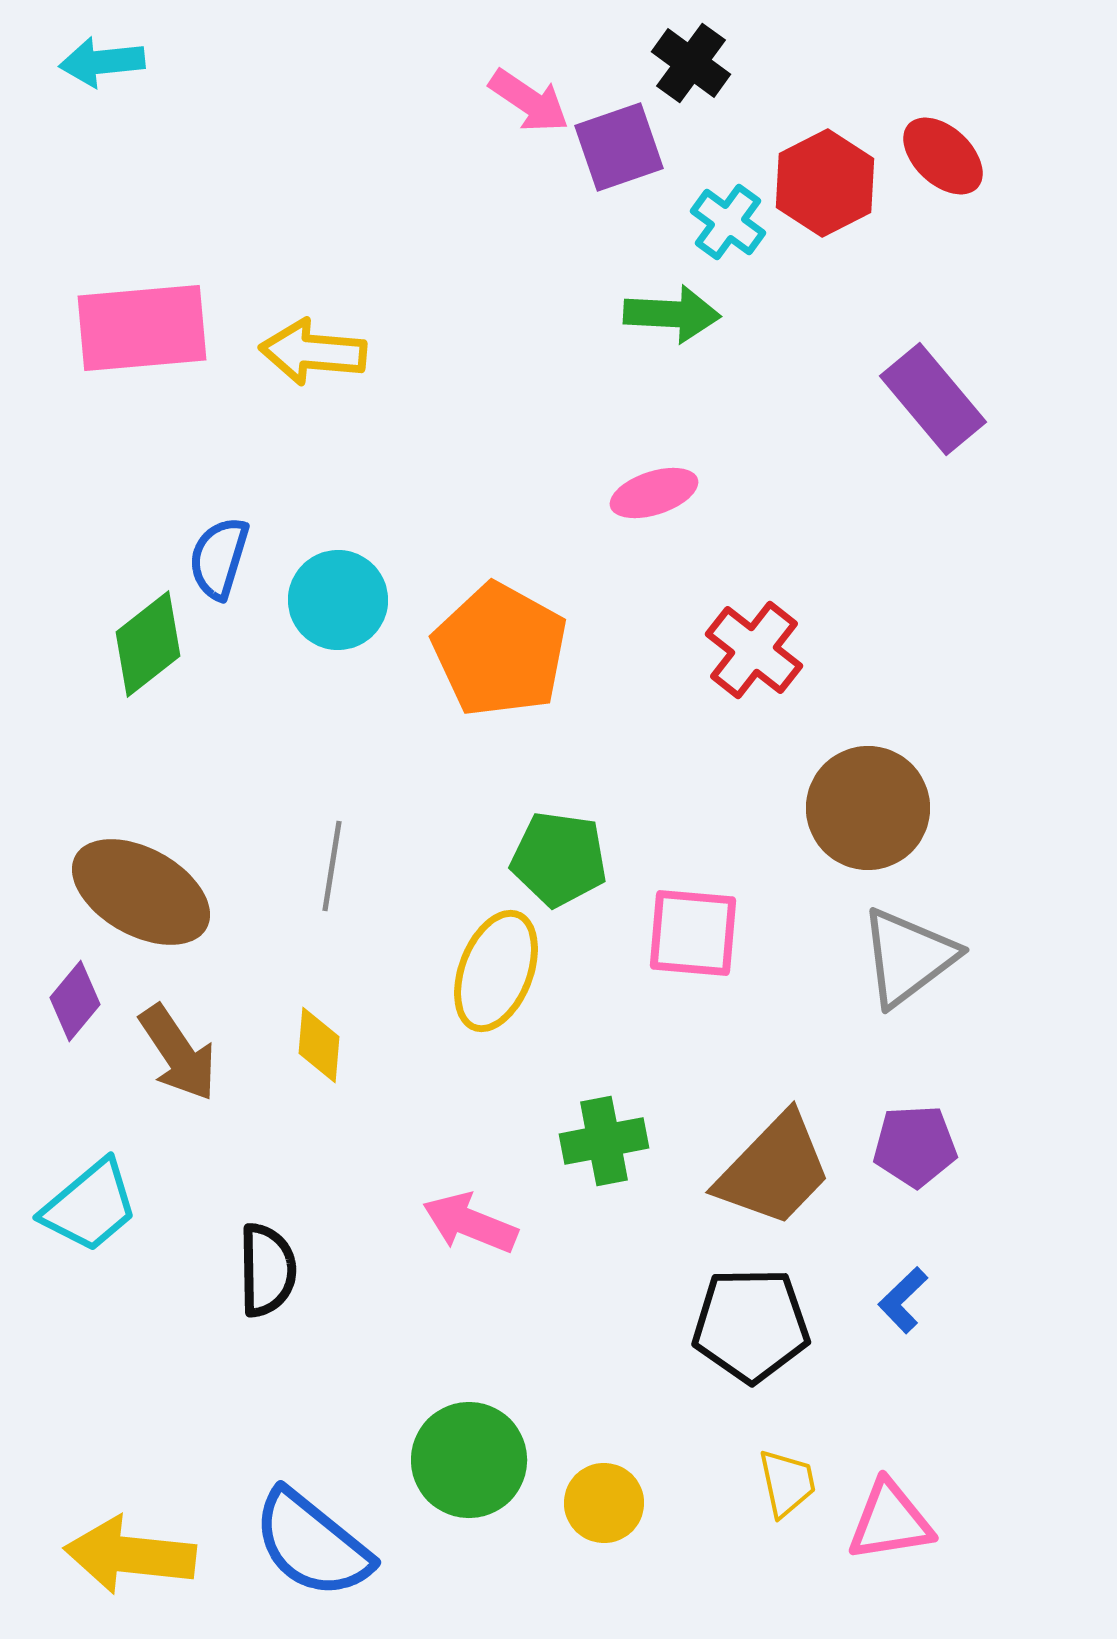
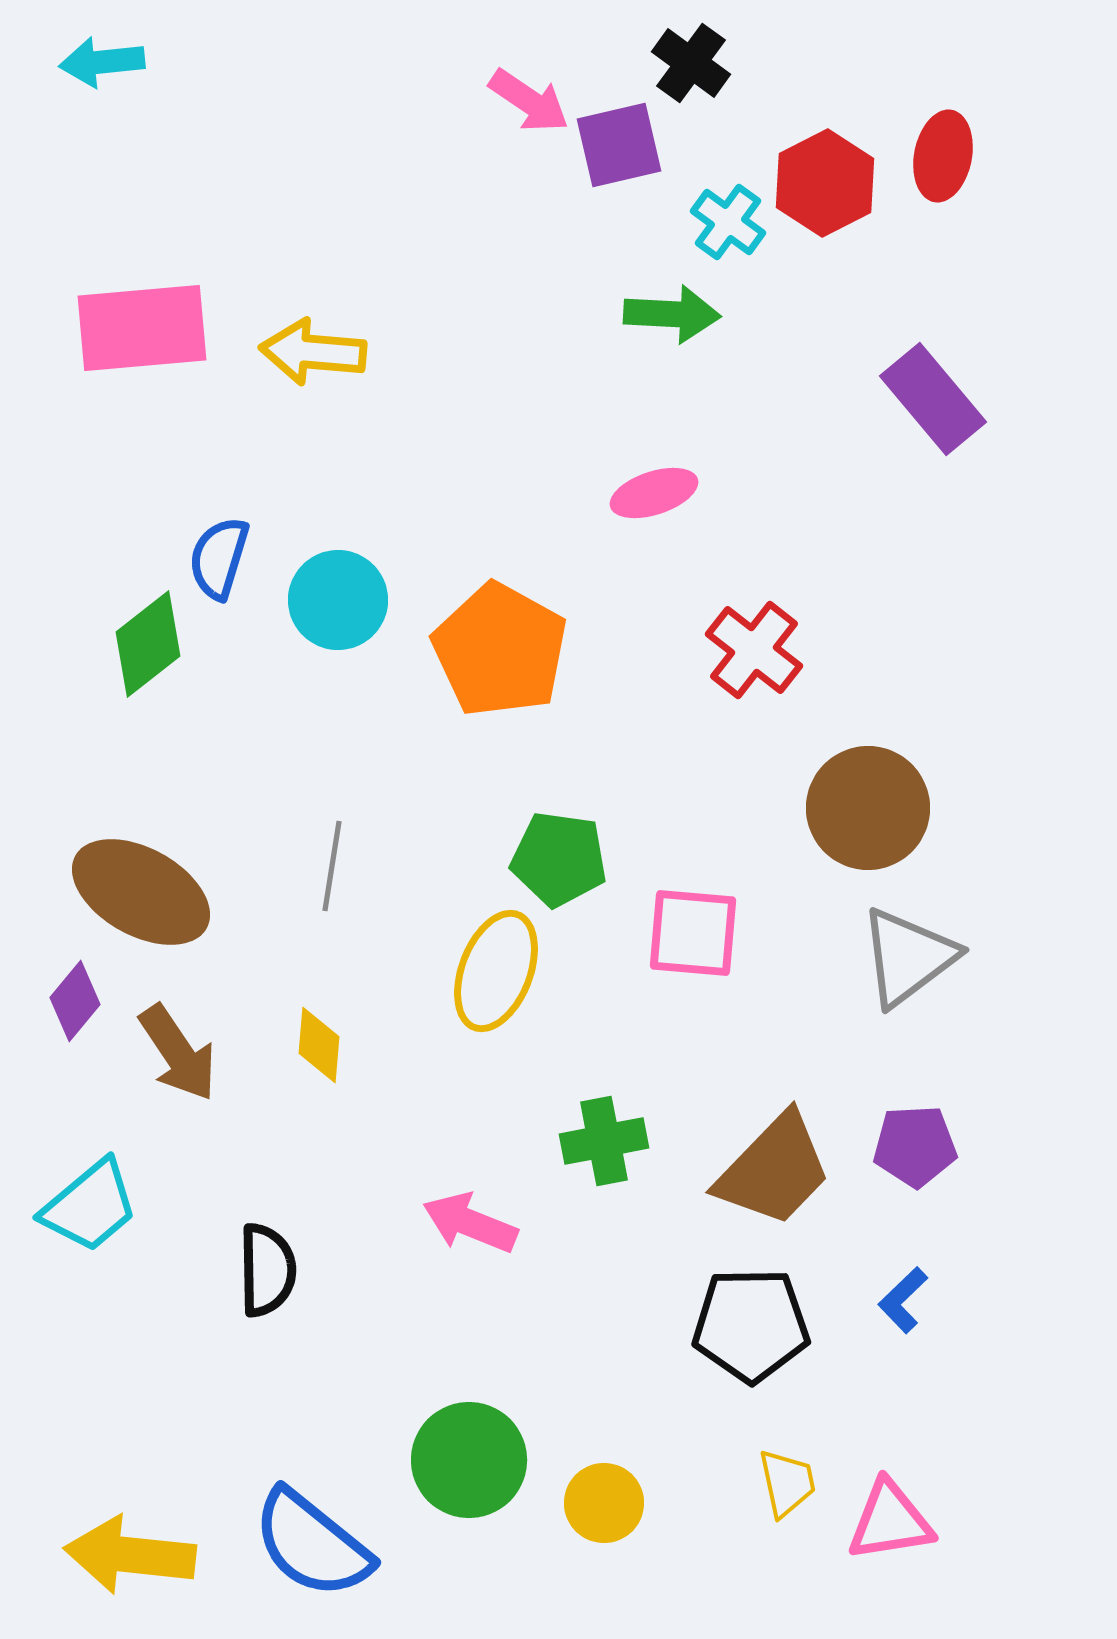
purple square at (619, 147): moved 2 px up; rotated 6 degrees clockwise
red ellipse at (943, 156): rotated 58 degrees clockwise
